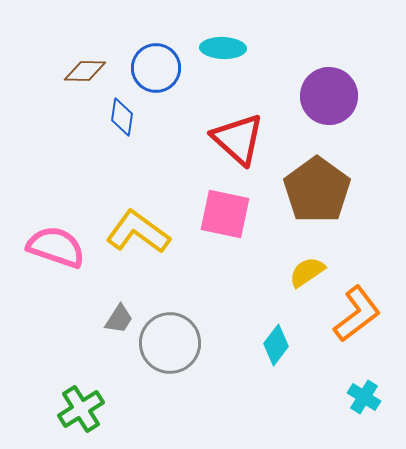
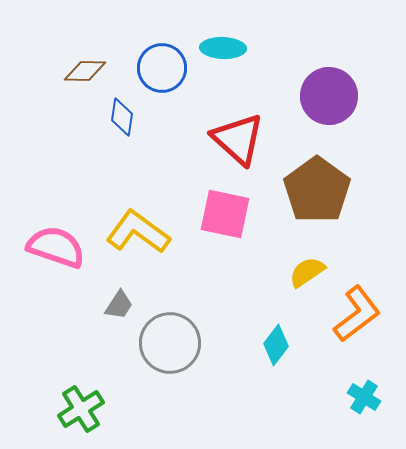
blue circle: moved 6 px right
gray trapezoid: moved 14 px up
